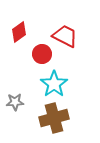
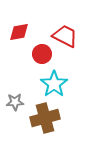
red diamond: rotated 25 degrees clockwise
brown cross: moved 9 px left
